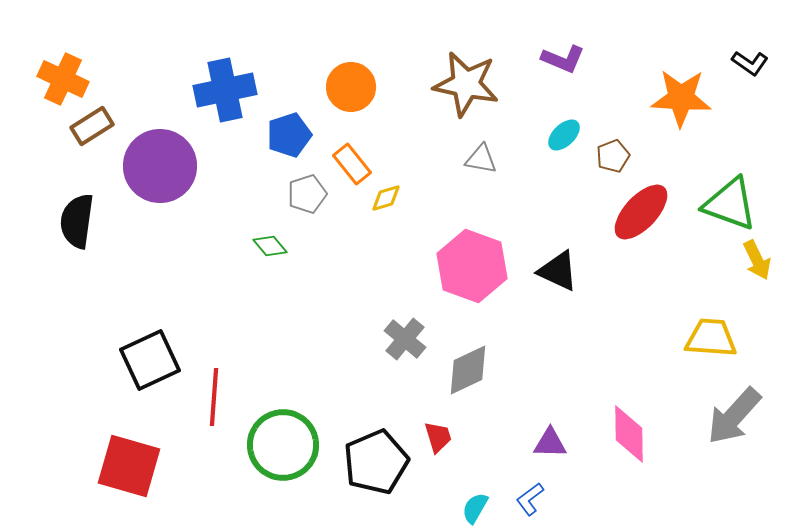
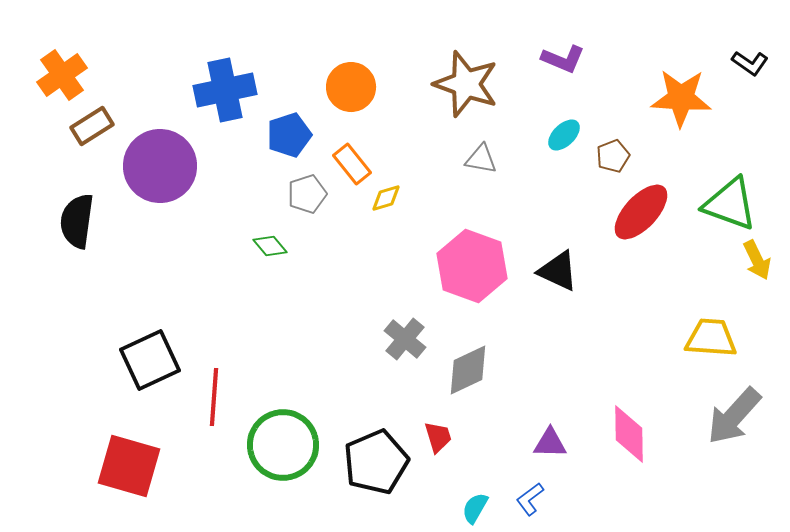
orange cross: moved 1 px left, 4 px up; rotated 30 degrees clockwise
brown star: rotated 8 degrees clockwise
